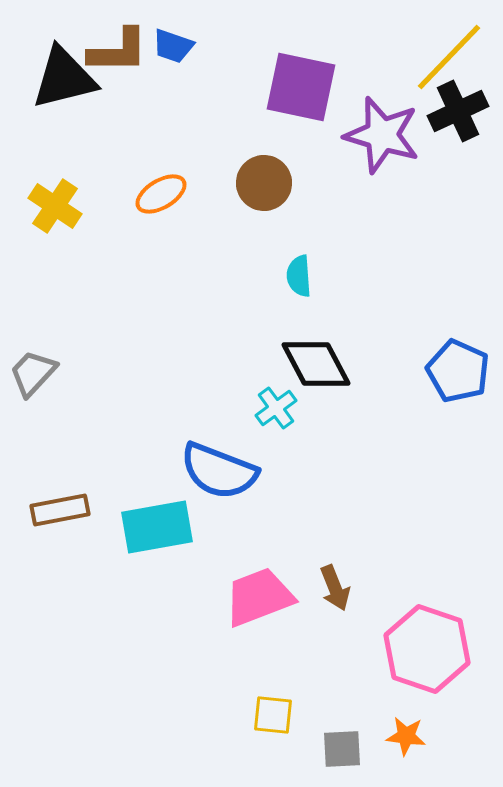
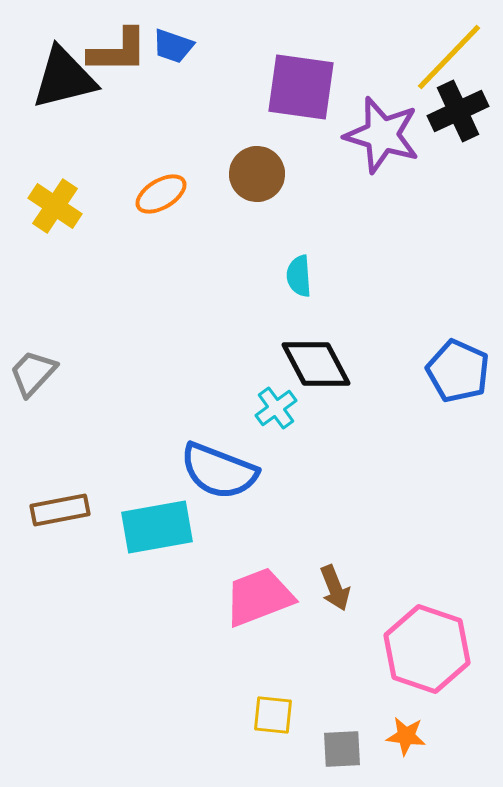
purple square: rotated 4 degrees counterclockwise
brown circle: moved 7 px left, 9 px up
